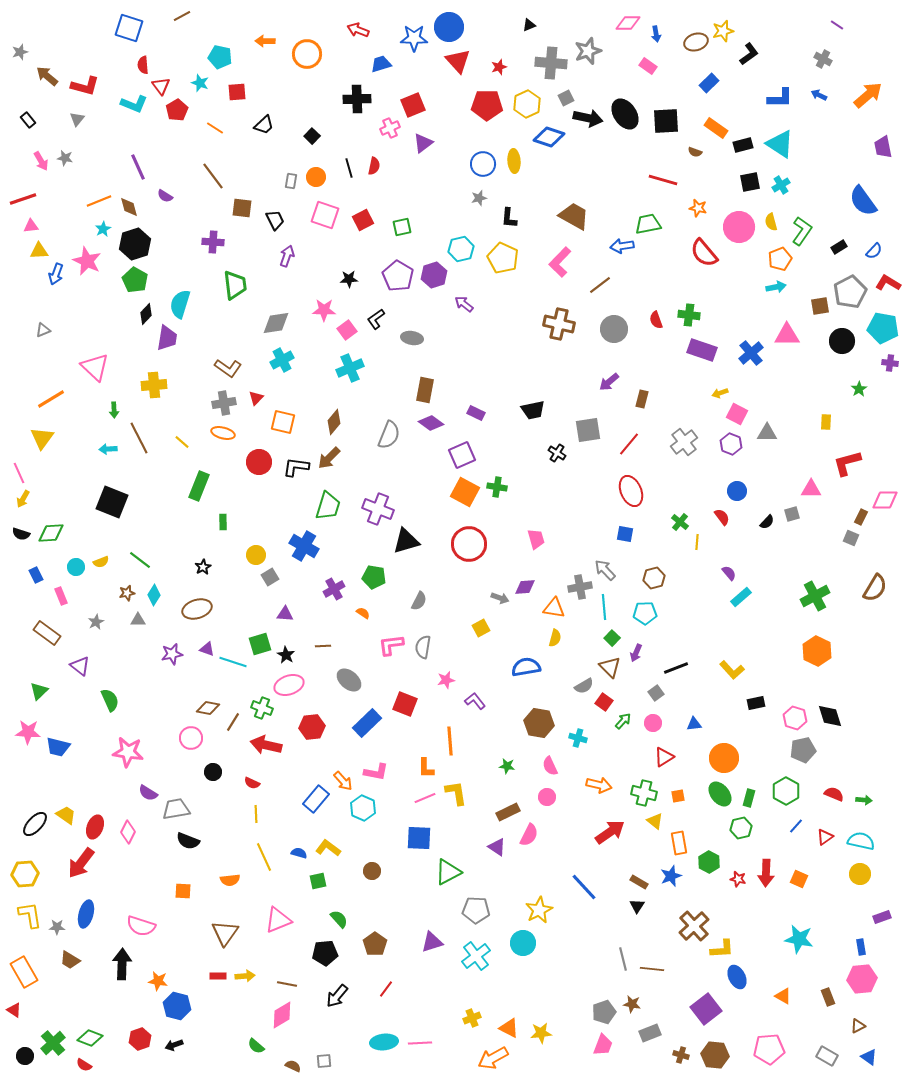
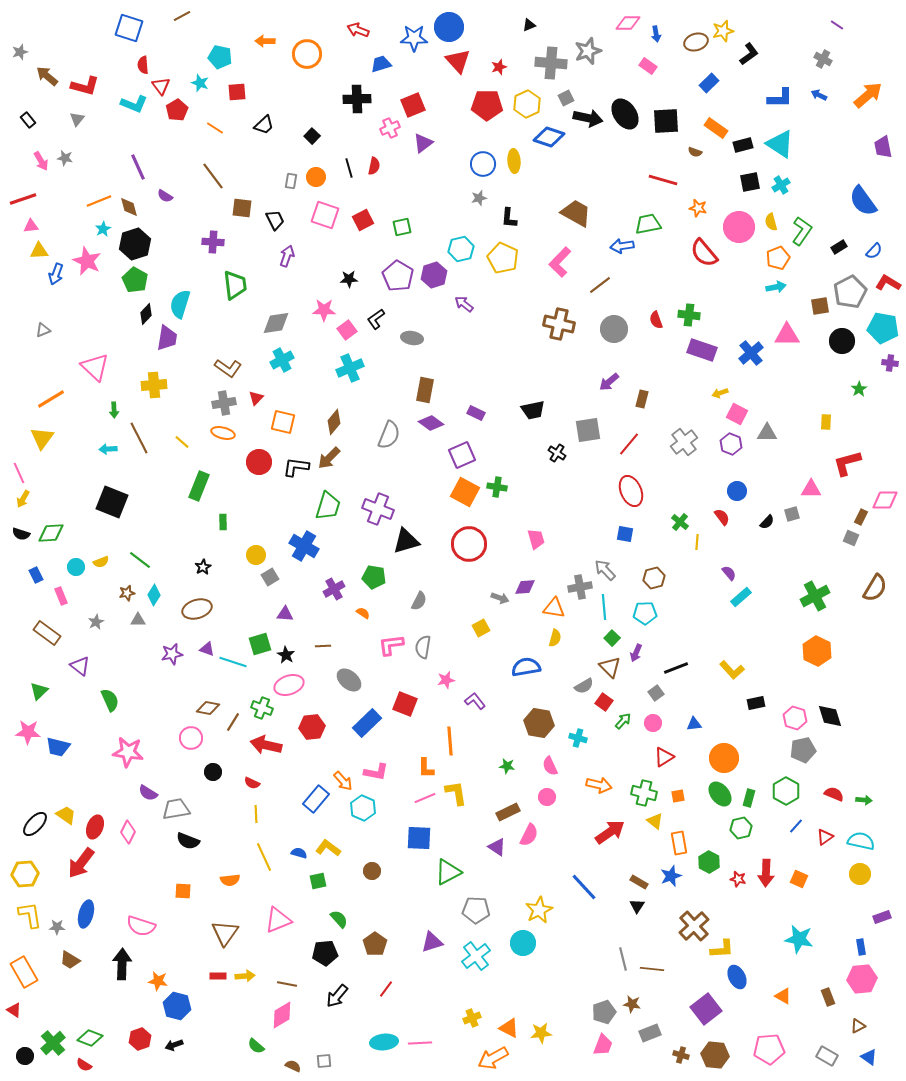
brown trapezoid at (574, 216): moved 2 px right, 3 px up
orange pentagon at (780, 259): moved 2 px left, 1 px up
